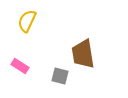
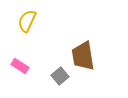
brown trapezoid: moved 2 px down
gray square: rotated 36 degrees clockwise
